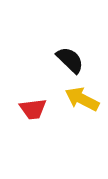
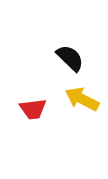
black semicircle: moved 2 px up
